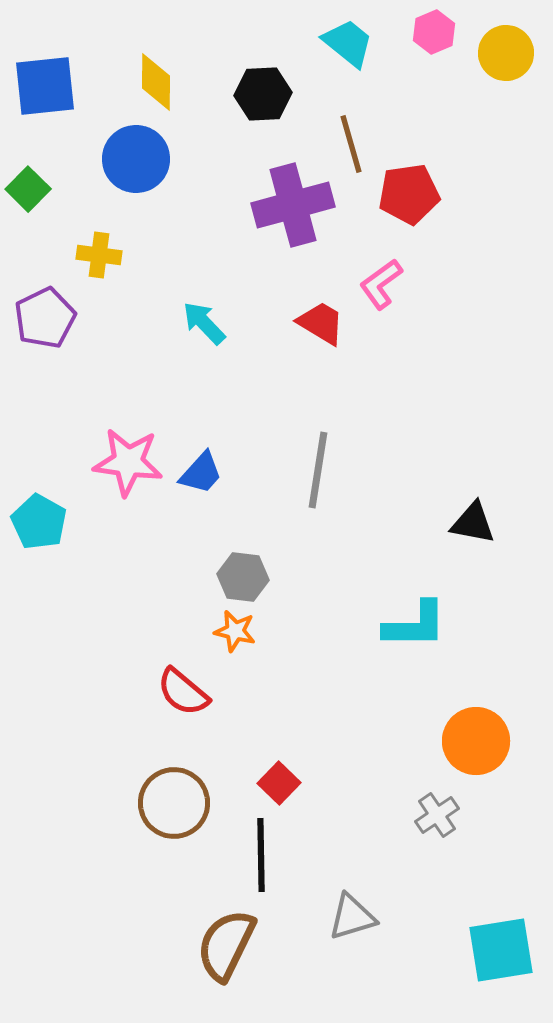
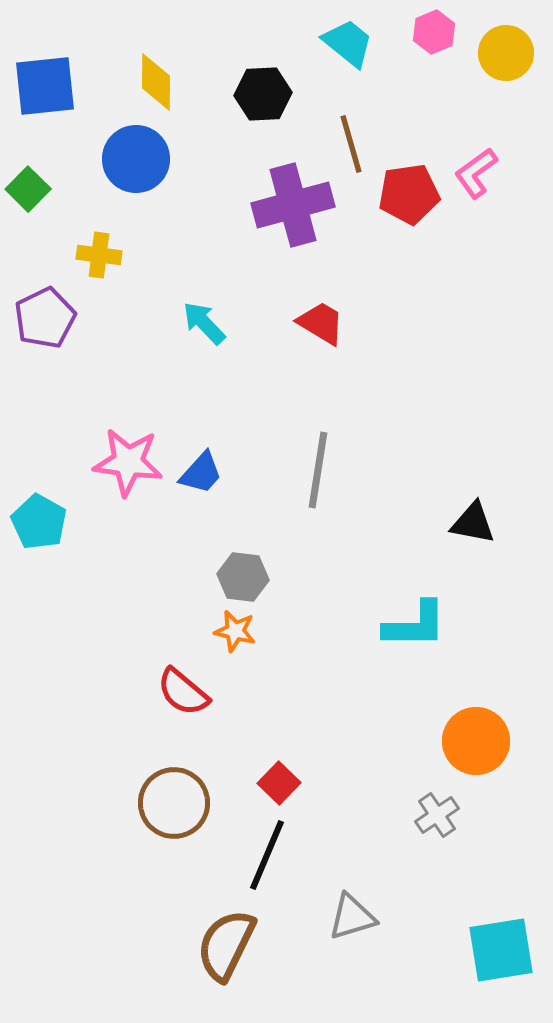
pink L-shape: moved 95 px right, 111 px up
black line: moved 6 px right; rotated 24 degrees clockwise
